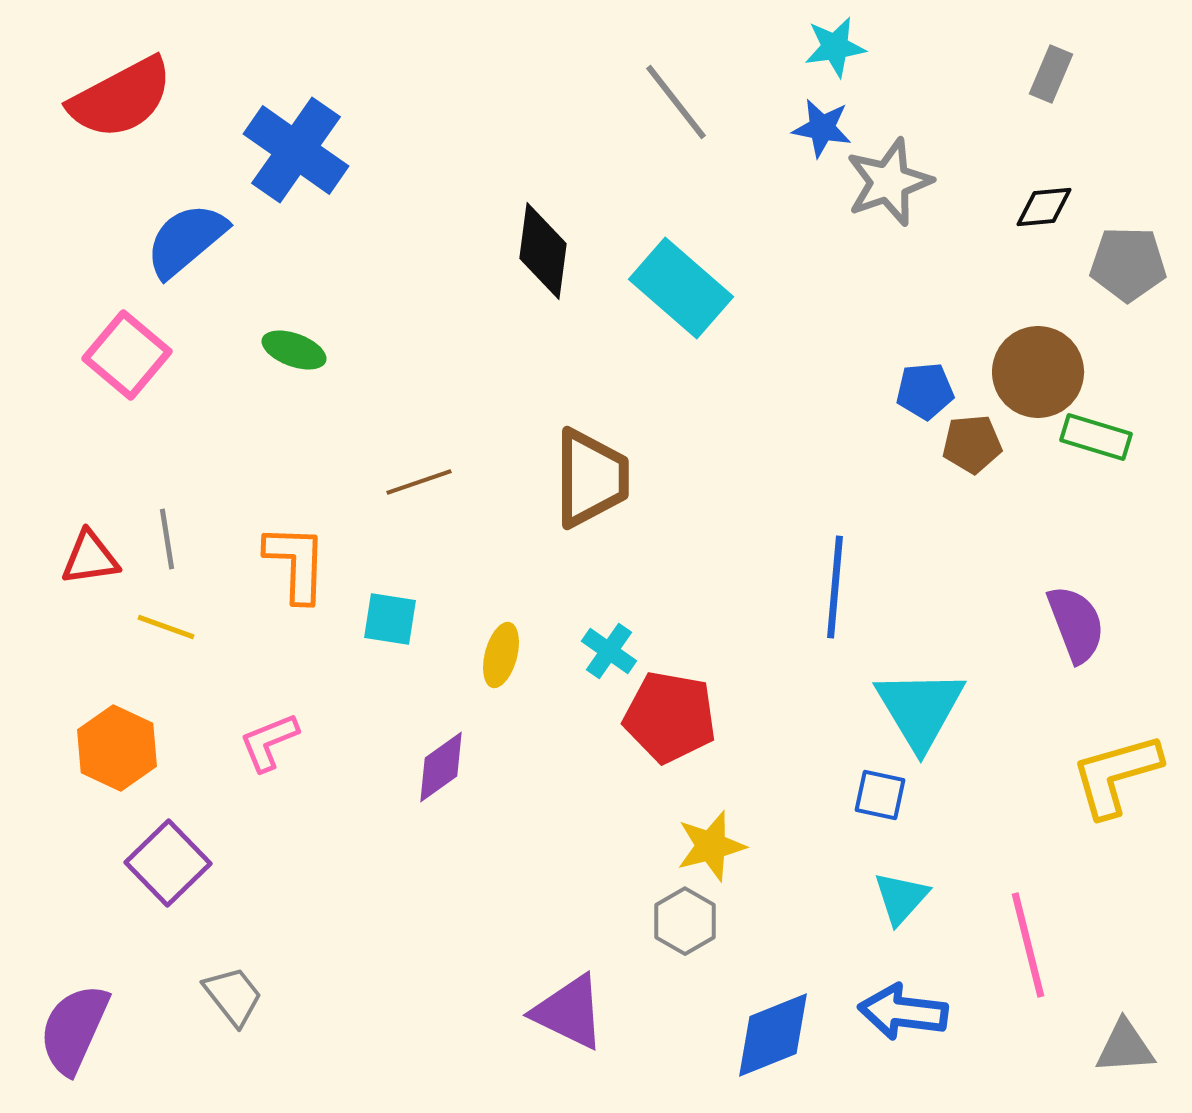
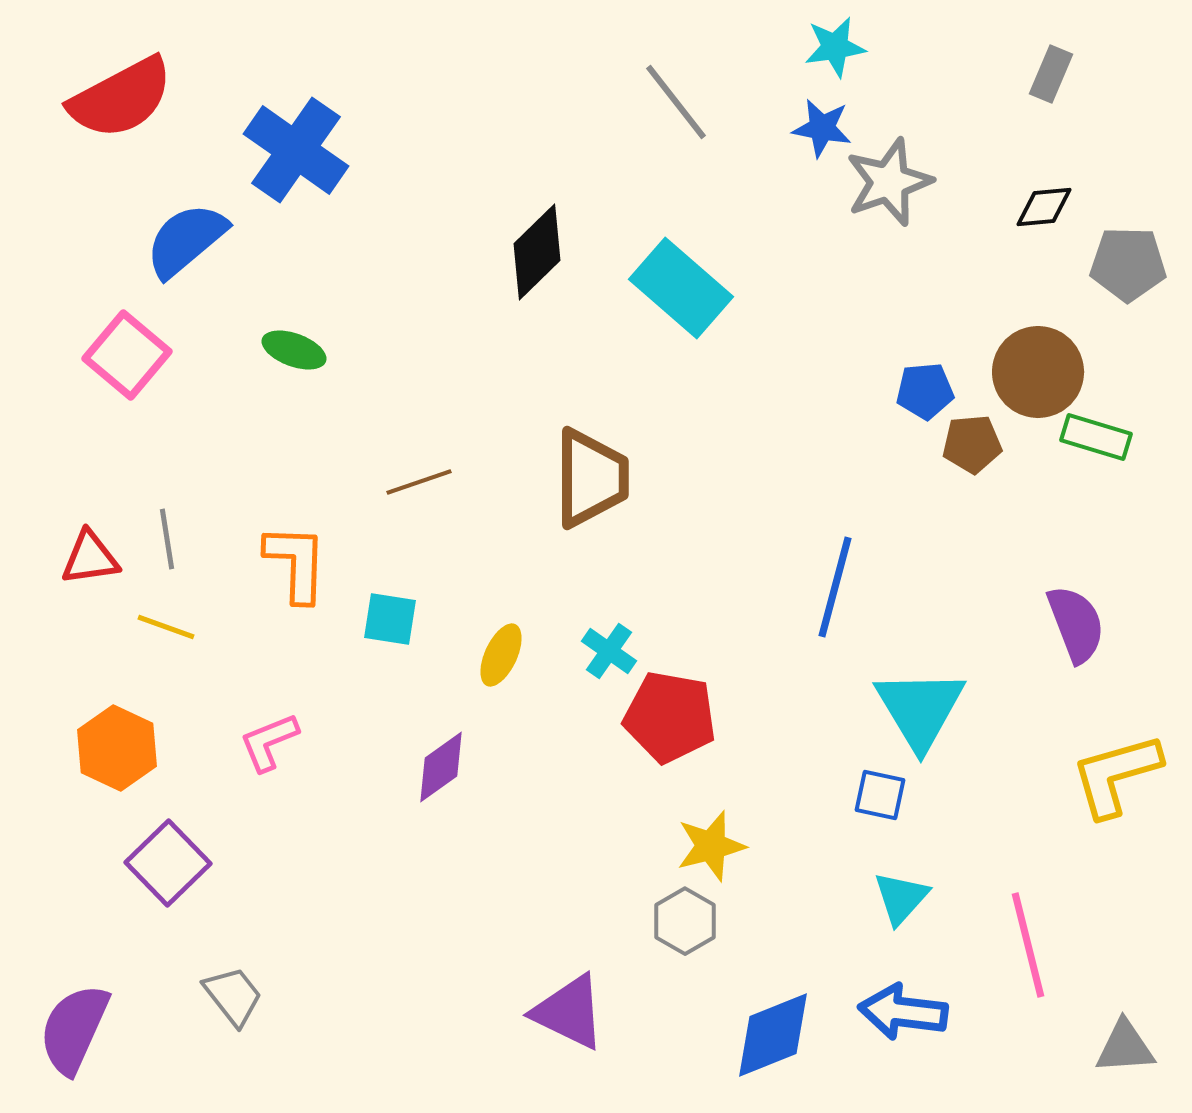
black diamond at (543, 251): moved 6 px left, 1 px down; rotated 38 degrees clockwise
blue line at (835, 587): rotated 10 degrees clockwise
yellow ellipse at (501, 655): rotated 10 degrees clockwise
